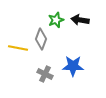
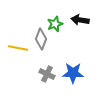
green star: moved 1 px left, 4 px down
blue star: moved 7 px down
gray cross: moved 2 px right
